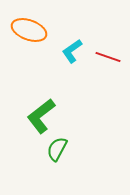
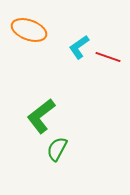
cyan L-shape: moved 7 px right, 4 px up
